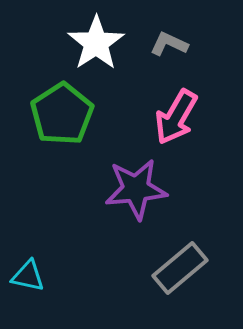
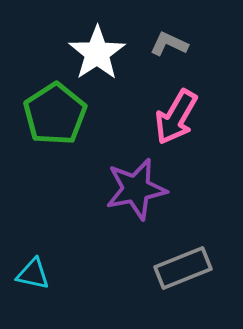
white star: moved 1 px right, 10 px down
green pentagon: moved 7 px left
purple star: rotated 6 degrees counterclockwise
gray rectangle: moved 3 px right; rotated 18 degrees clockwise
cyan triangle: moved 5 px right, 2 px up
